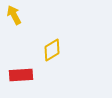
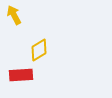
yellow diamond: moved 13 px left
